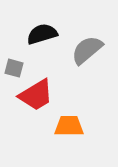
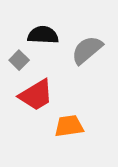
black semicircle: moved 1 px right, 1 px down; rotated 20 degrees clockwise
gray square: moved 5 px right, 8 px up; rotated 30 degrees clockwise
orange trapezoid: rotated 8 degrees counterclockwise
